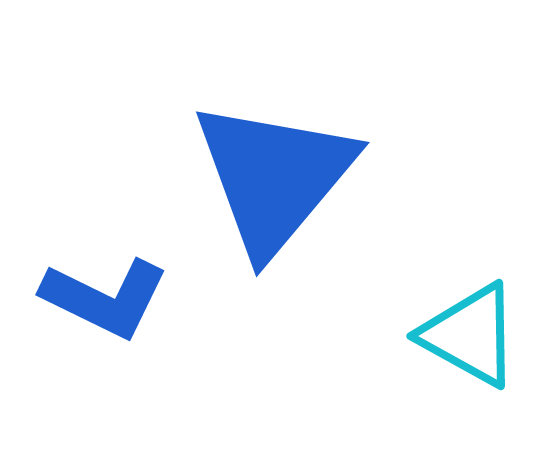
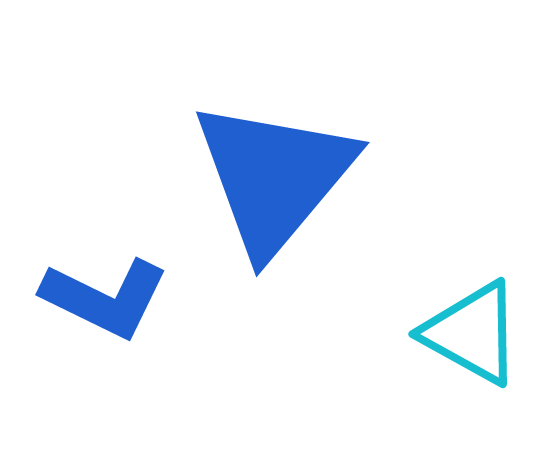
cyan triangle: moved 2 px right, 2 px up
